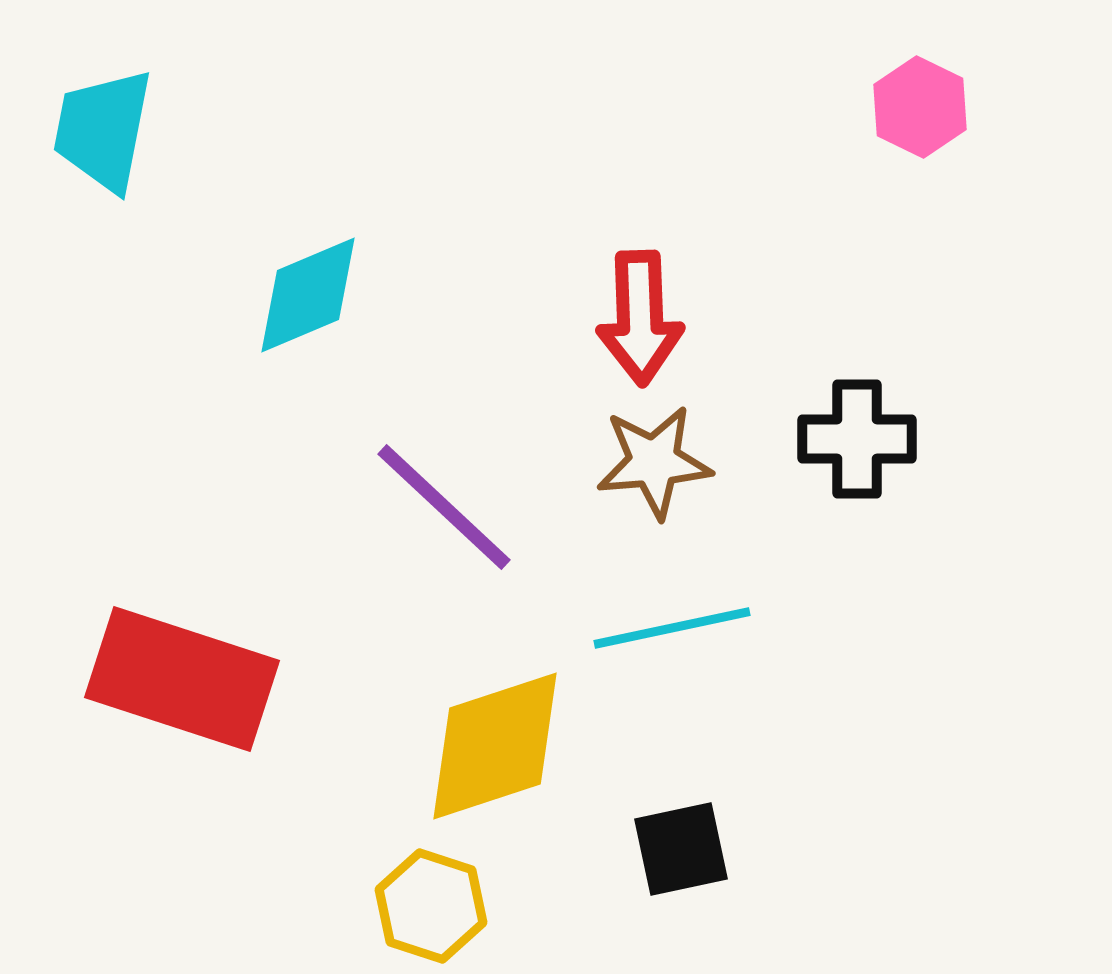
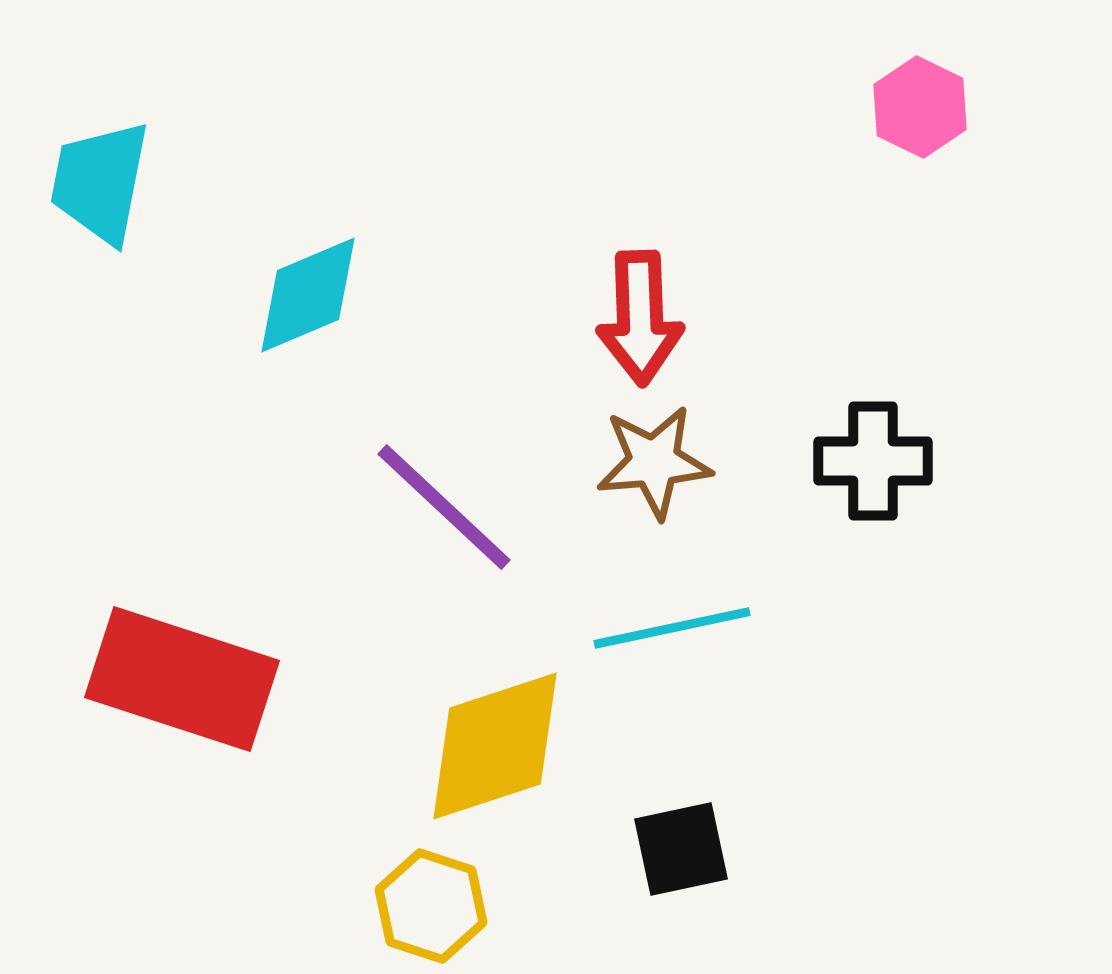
cyan trapezoid: moved 3 px left, 52 px down
black cross: moved 16 px right, 22 px down
